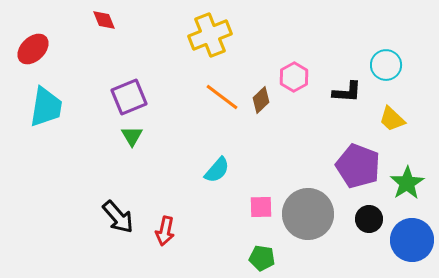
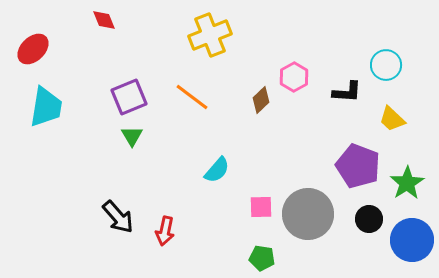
orange line: moved 30 px left
